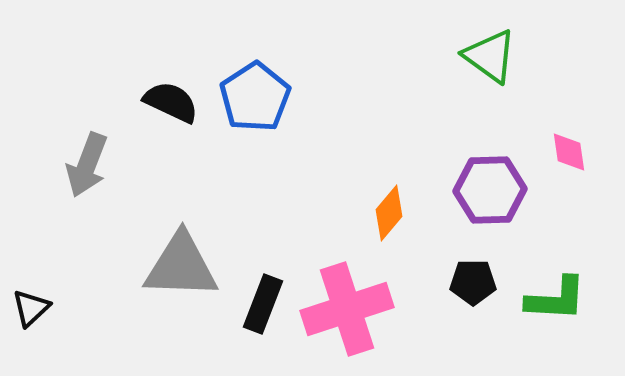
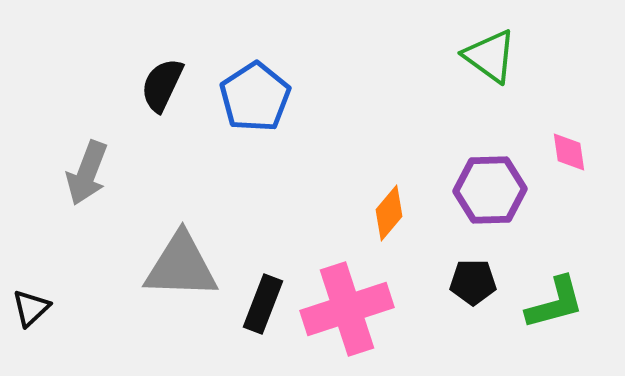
black semicircle: moved 9 px left, 17 px up; rotated 90 degrees counterclockwise
gray arrow: moved 8 px down
green L-shape: moved 1 px left, 4 px down; rotated 18 degrees counterclockwise
